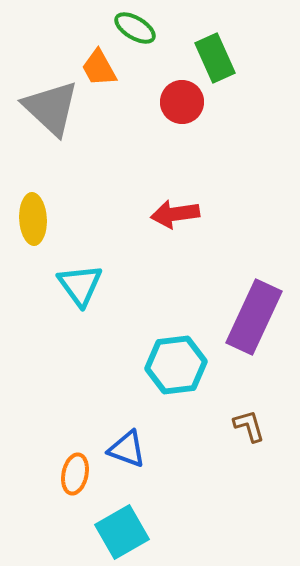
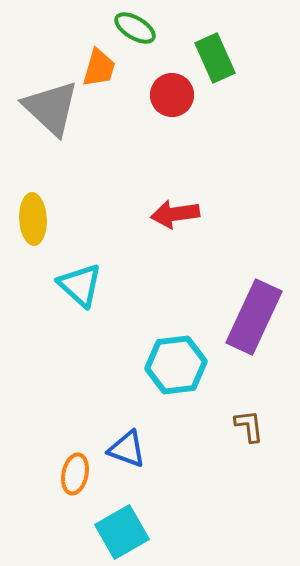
orange trapezoid: rotated 135 degrees counterclockwise
red circle: moved 10 px left, 7 px up
cyan triangle: rotated 12 degrees counterclockwise
brown L-shape: rotated 9 degrees clockwise
